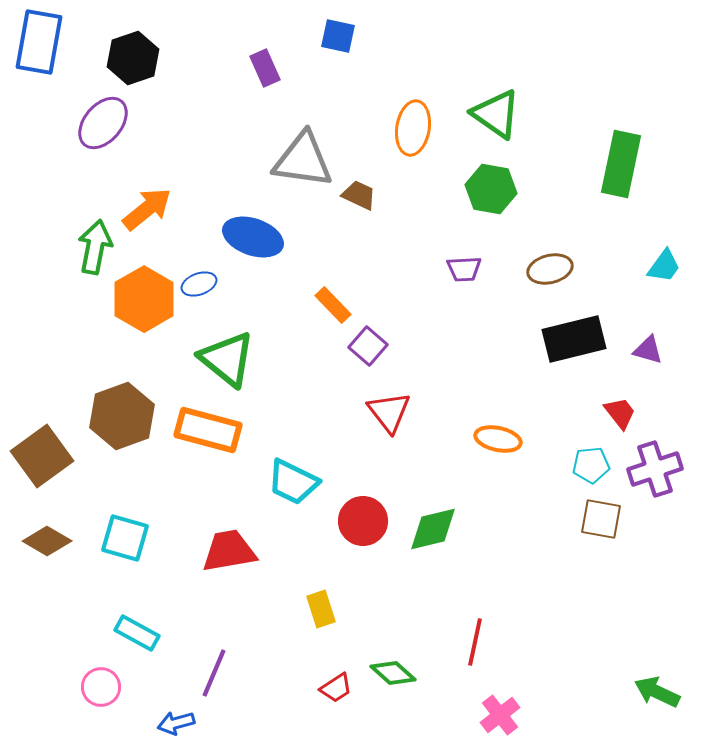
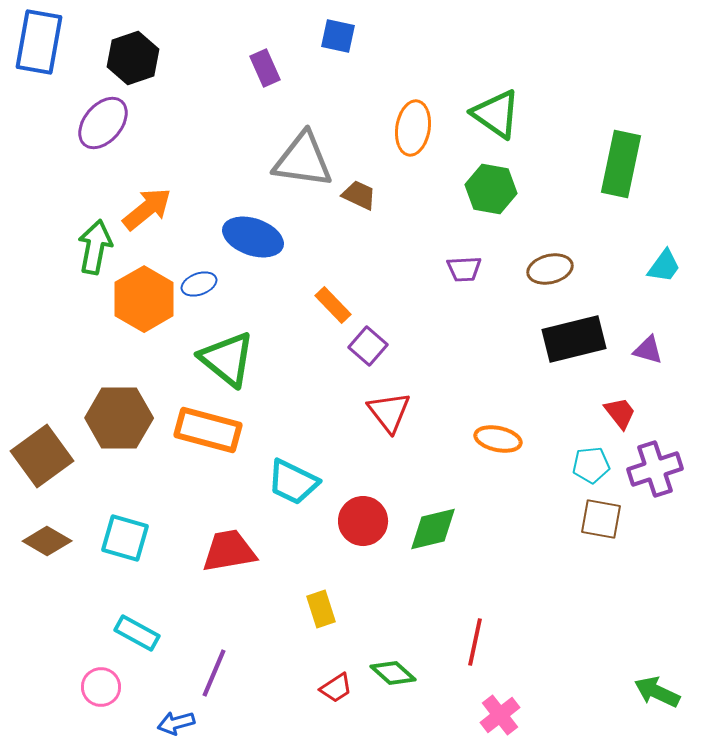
brown hexagon at (122, 416): moved 3 px left, 2 px down; rotated 20 degrees clockwise
